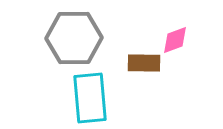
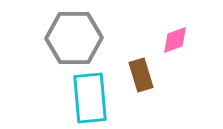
brown rectangle: moved 3 px left, 12 px down; rotated 72 degrees clockwise
